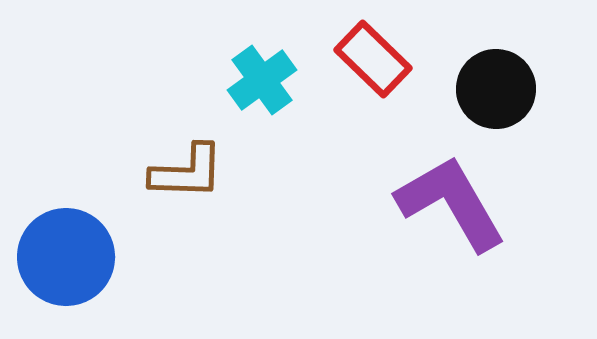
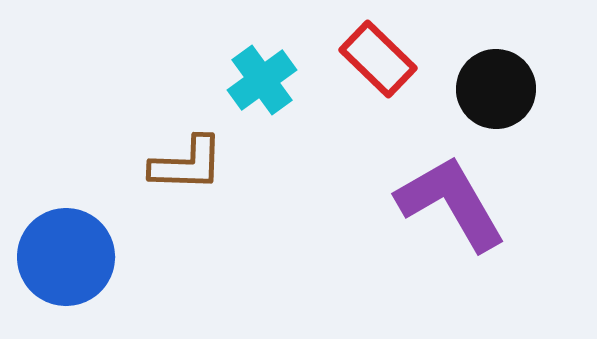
red rectangle: moved 5 px right
brown L-shape: moved 8 px up
